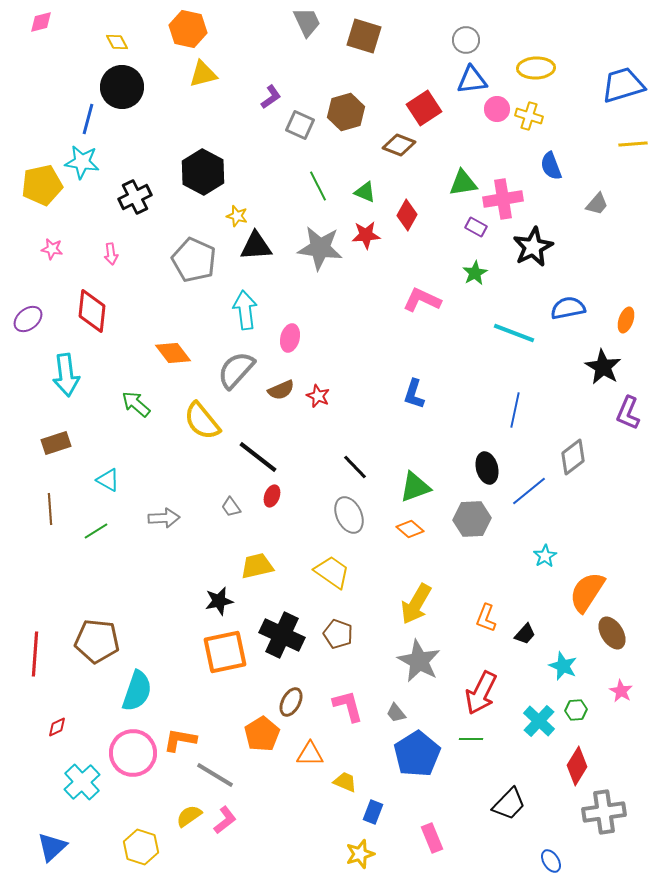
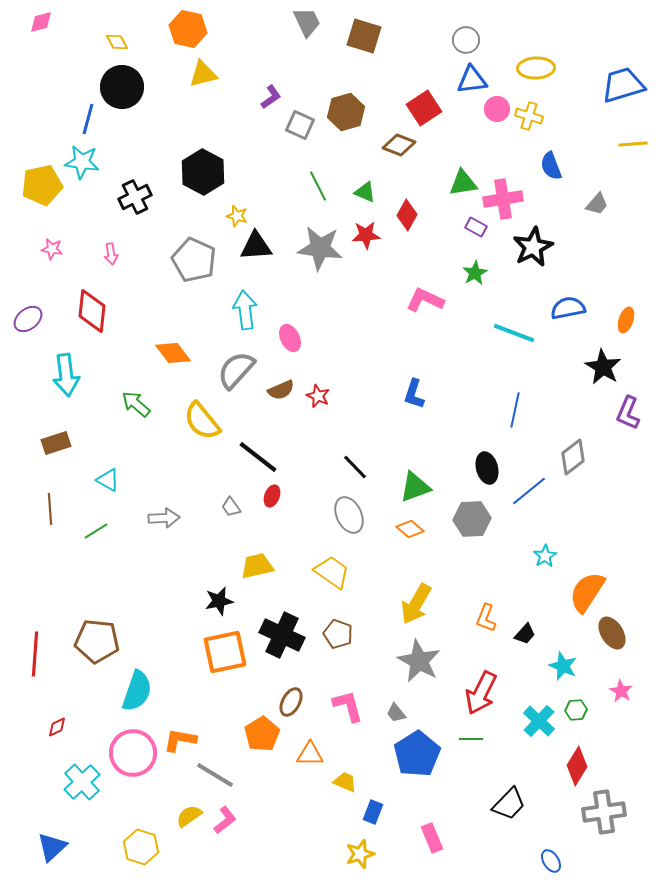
pink L-shape at (422, 300): moved 3 px right
pink ellipse at (290, 338): rotated 40 degrees counterclockwise
